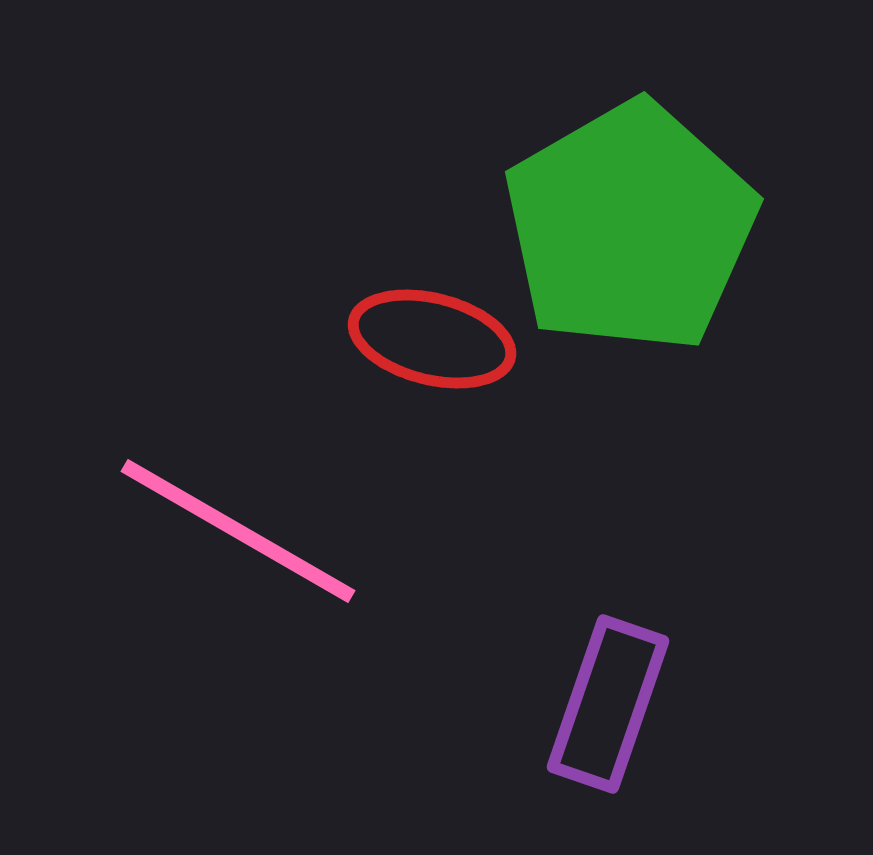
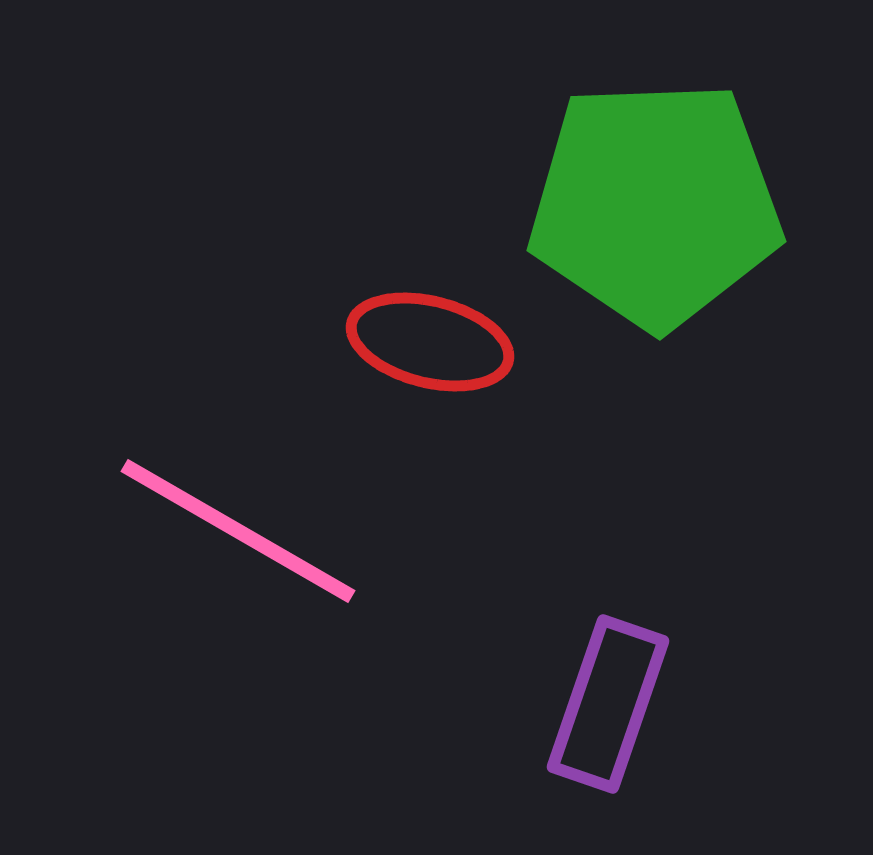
green pentagon: moved 25 px right, 23 px up; rotated 28 degrees clockwise
red ellipse: moved 2 px left, 3 px down
